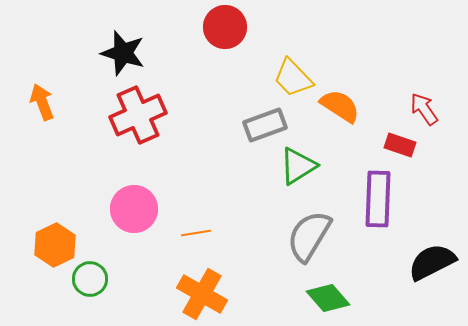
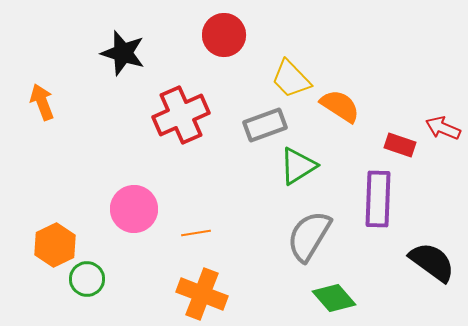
red circle: moved 1 px left, 8 px down
yellow trapezoid: moved 2 px left, 1 px down
red arrow: moved 19 px right, 19 px down; rotated 32 degrees counterclockwise
red cross: moved 43 px right
black semicircle: rotated 63 degrees clockwise
green circle: moved 3 px left
orange cross: rotated 9 degrees counterclockwise
green diamond: moved 6 px right
